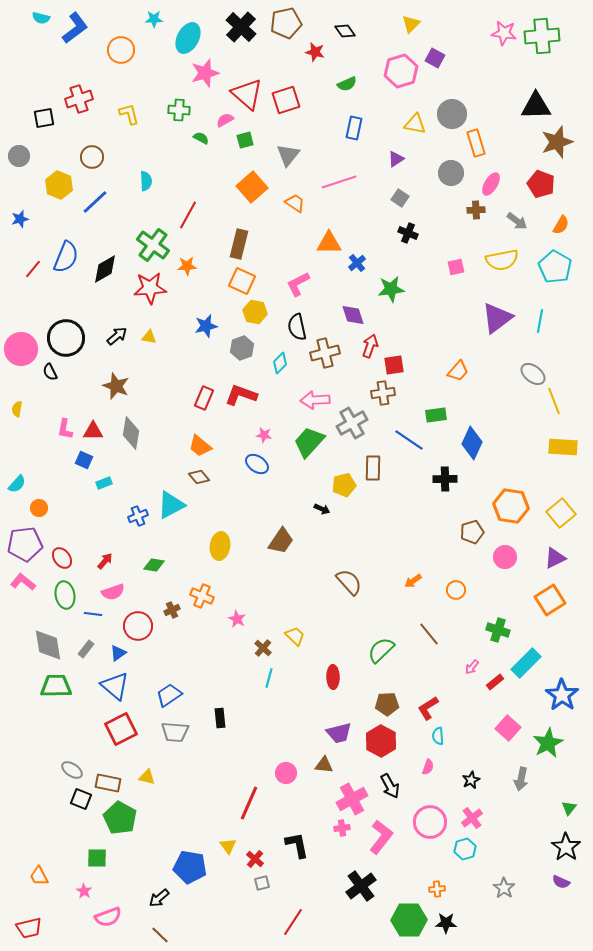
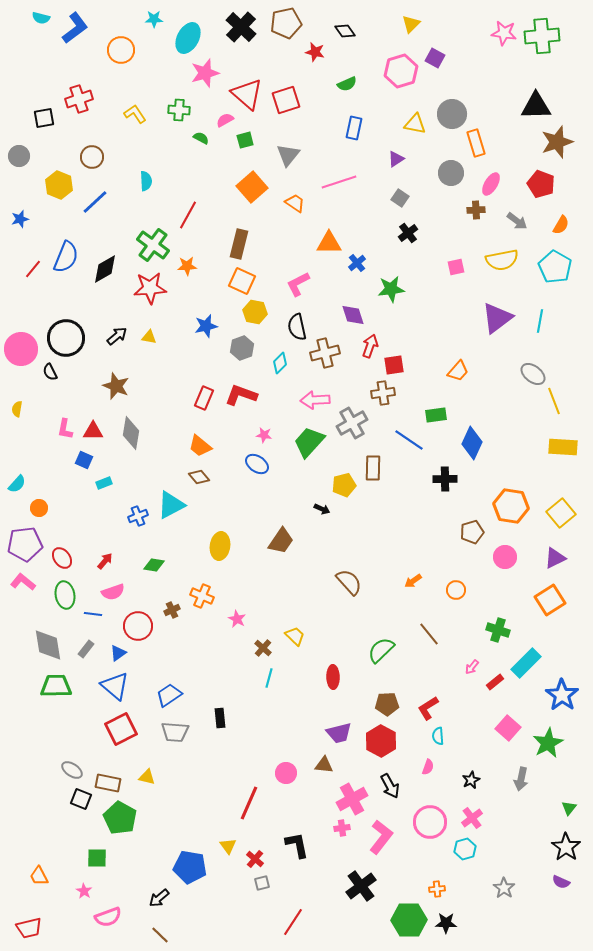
yellow L-shape at (129, 114): moved 6 px right; rotated 20 degrees counterclockwise
black cross at (408, 233): rotated 30 degrees clockwise
